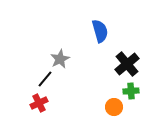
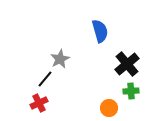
orange circle: moved 5 px left, 1 px down
